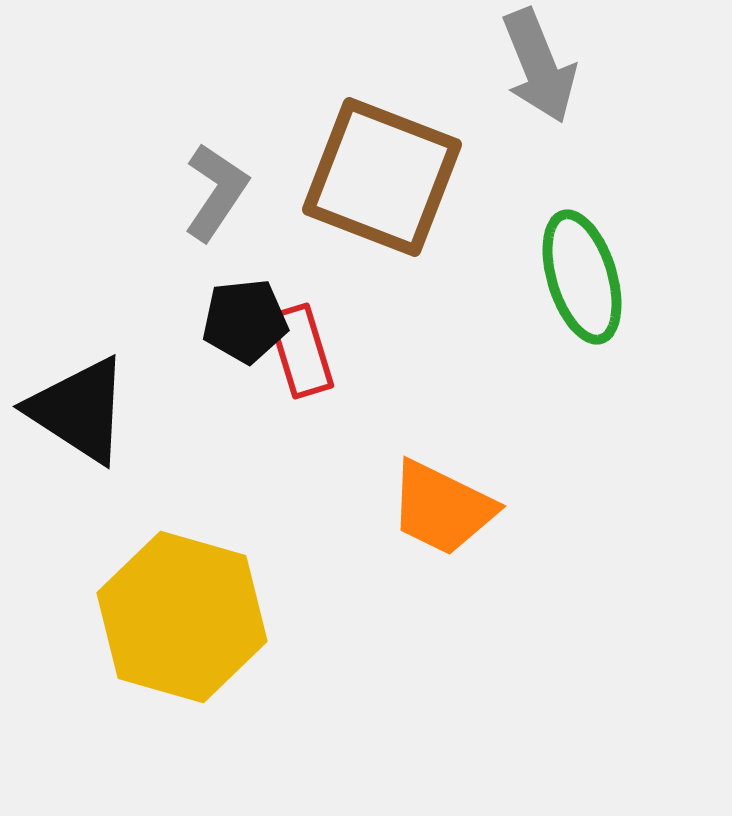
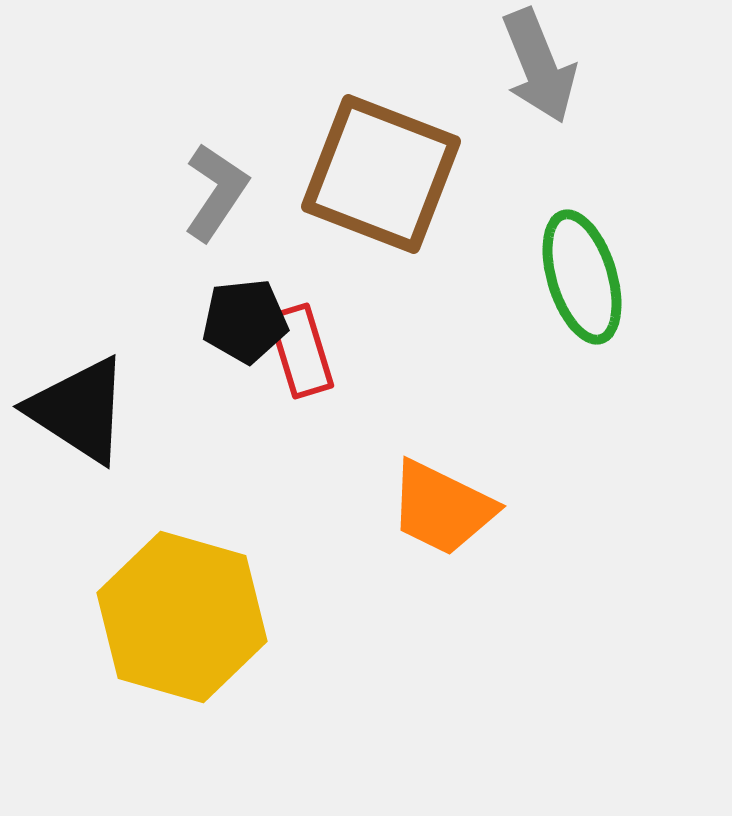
brown square: moved 1 px left, 3 px up
